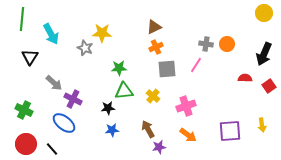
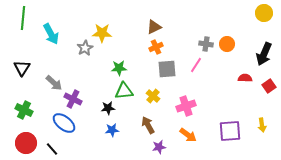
green line: moved 1 px right, 1 px up
gray star: rotated 21 degrees clockwise
black triangle: moved 8 px left, 11 px down
brown arrow: moved 4 px up
red circle: moved 1 px up
